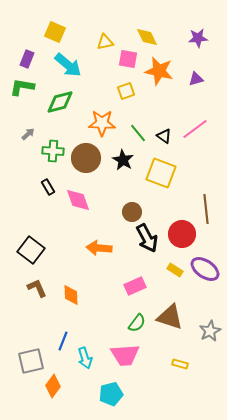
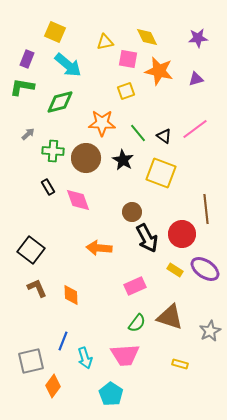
cyan pentagon at (111, 394): rotated 25 degrees counterclockwise
